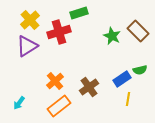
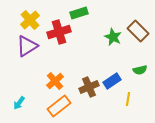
green star: moved 1 px right, 1 px down
blue rectangle: moved 10 px left, 2 px down
brown cross: rotated 12 degrees clockwise
